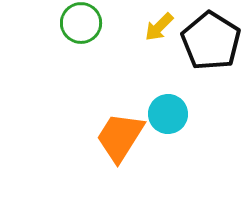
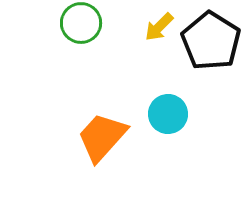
orange trapezoid: moved 18 px left; rotated 10 degrees clockwise
